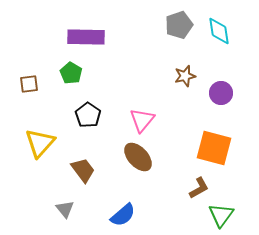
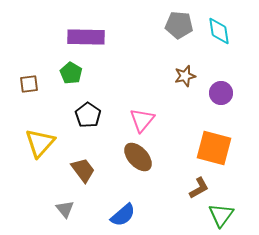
gray pentagon: rotated 24 degrees clockwise
